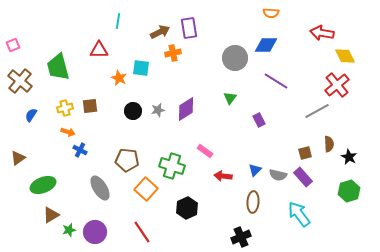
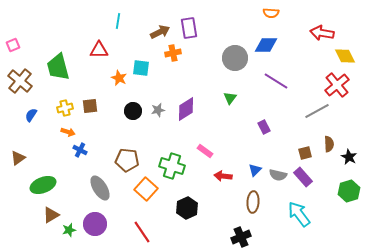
purple rectangle at (259, 120): moved 5 px right, 7 px down
purple circle at (95, 232): moved 8 px up
